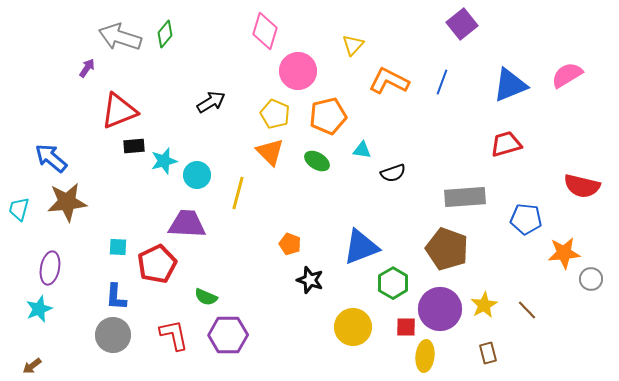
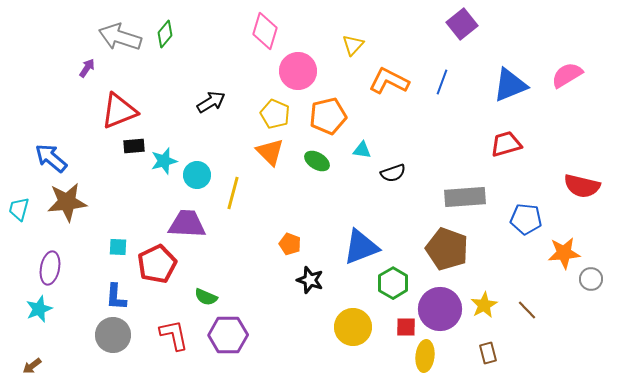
yellow line at (238, 193): moved 5 px left
